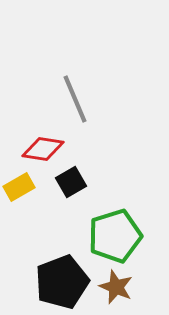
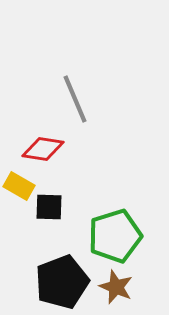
black square: moved 22 px left, 25 px down; rotated 32 degrees clockwise
yellow rectangle: moved 1 px up; rotated 60 degrees clockwise
